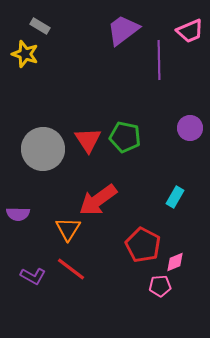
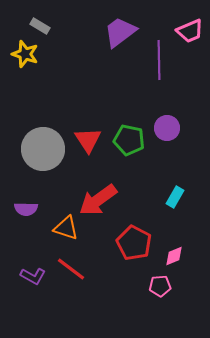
purple trapezoid: moved 3 px left, 2 px down
purple circle: moved 23 px left
green pentagon: moved 4 px right, 3 px down
purple semicircle: moved 8 px right, 5 px up
orange triangle: moved 2 px left, 1 px up; rotated 44 degrees counterclockwise
red pentagon: moved 9 px left, 2 px up
pink diamond: moved 1 px left, 6 px up
